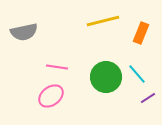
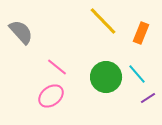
yellow line: rotated 60 degrees clockwise
gray semicircle: moved 3 px left; rotated 120 degrees counterclockwise
pink line: rotated 30 degrees clockwise
